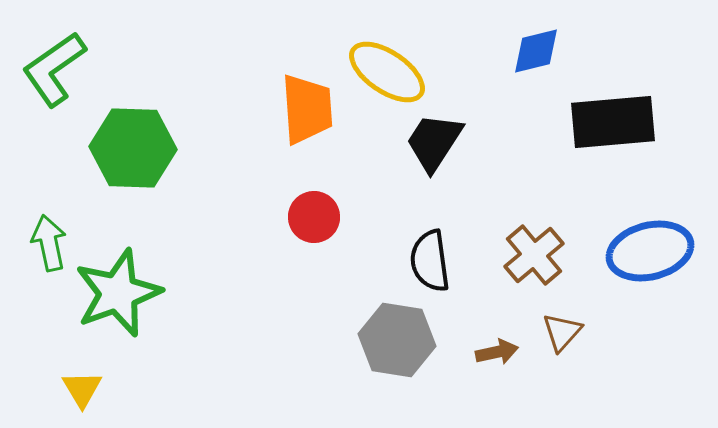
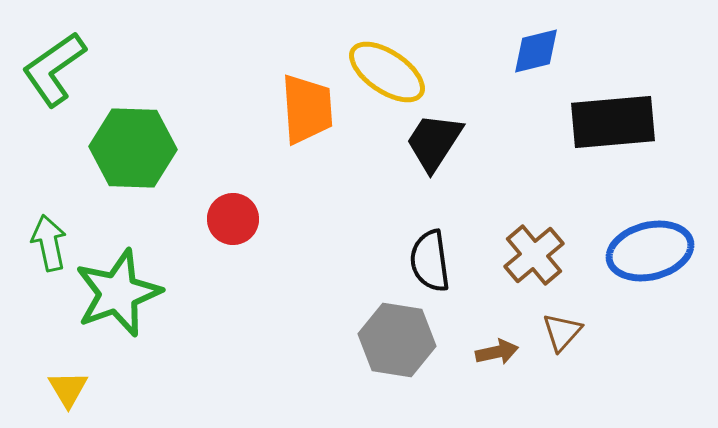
red circle: moved 81 px left, 2 px down
yellow triangle: moved 14 px left
